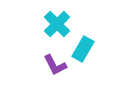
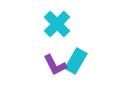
cyan rectangle: moved 7 px left, 12 px down
